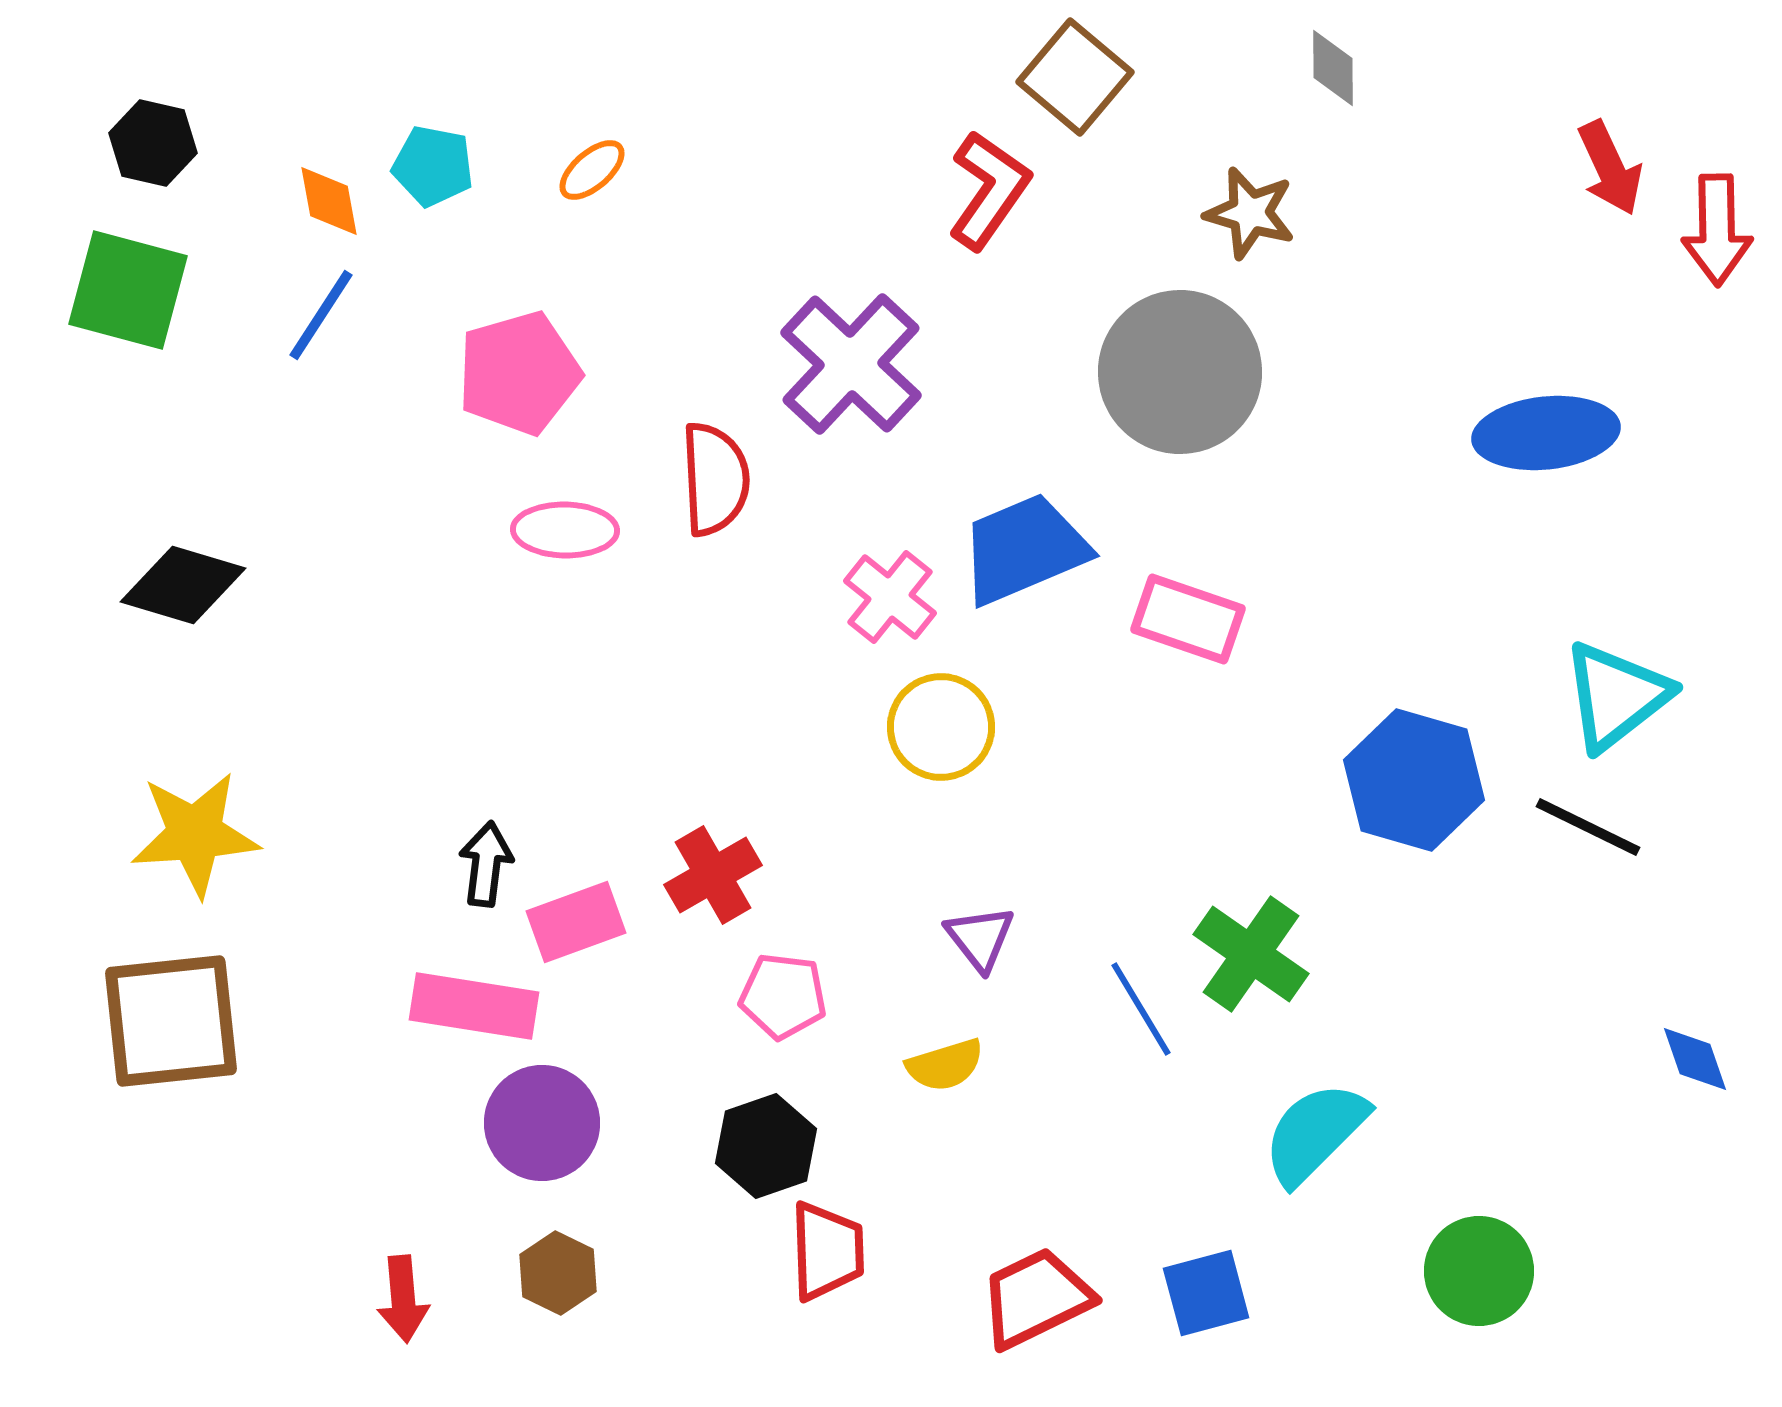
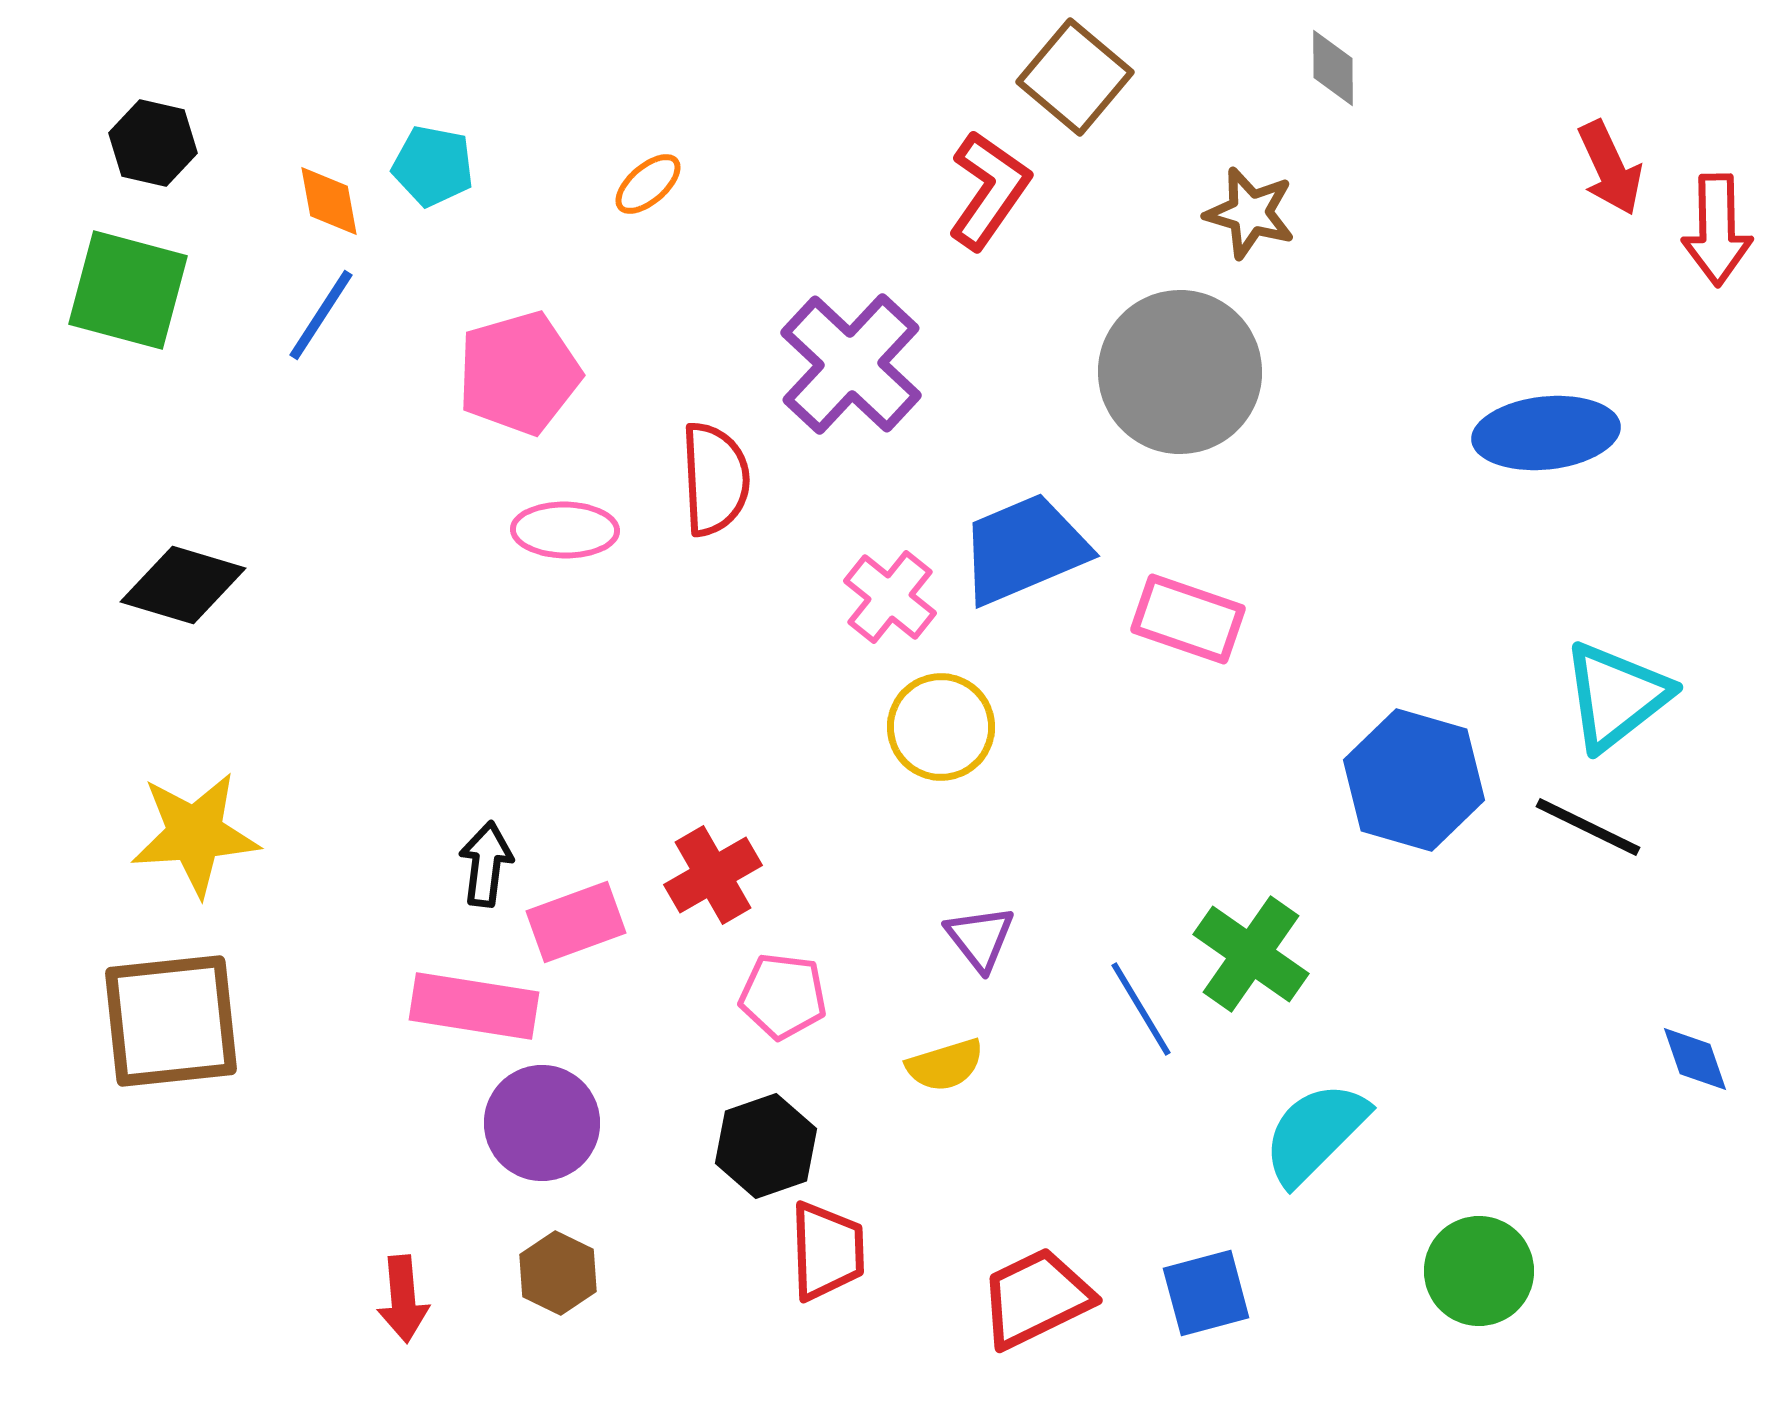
orange ellipse at (592, 170): moved 56 px right, 14 px down
